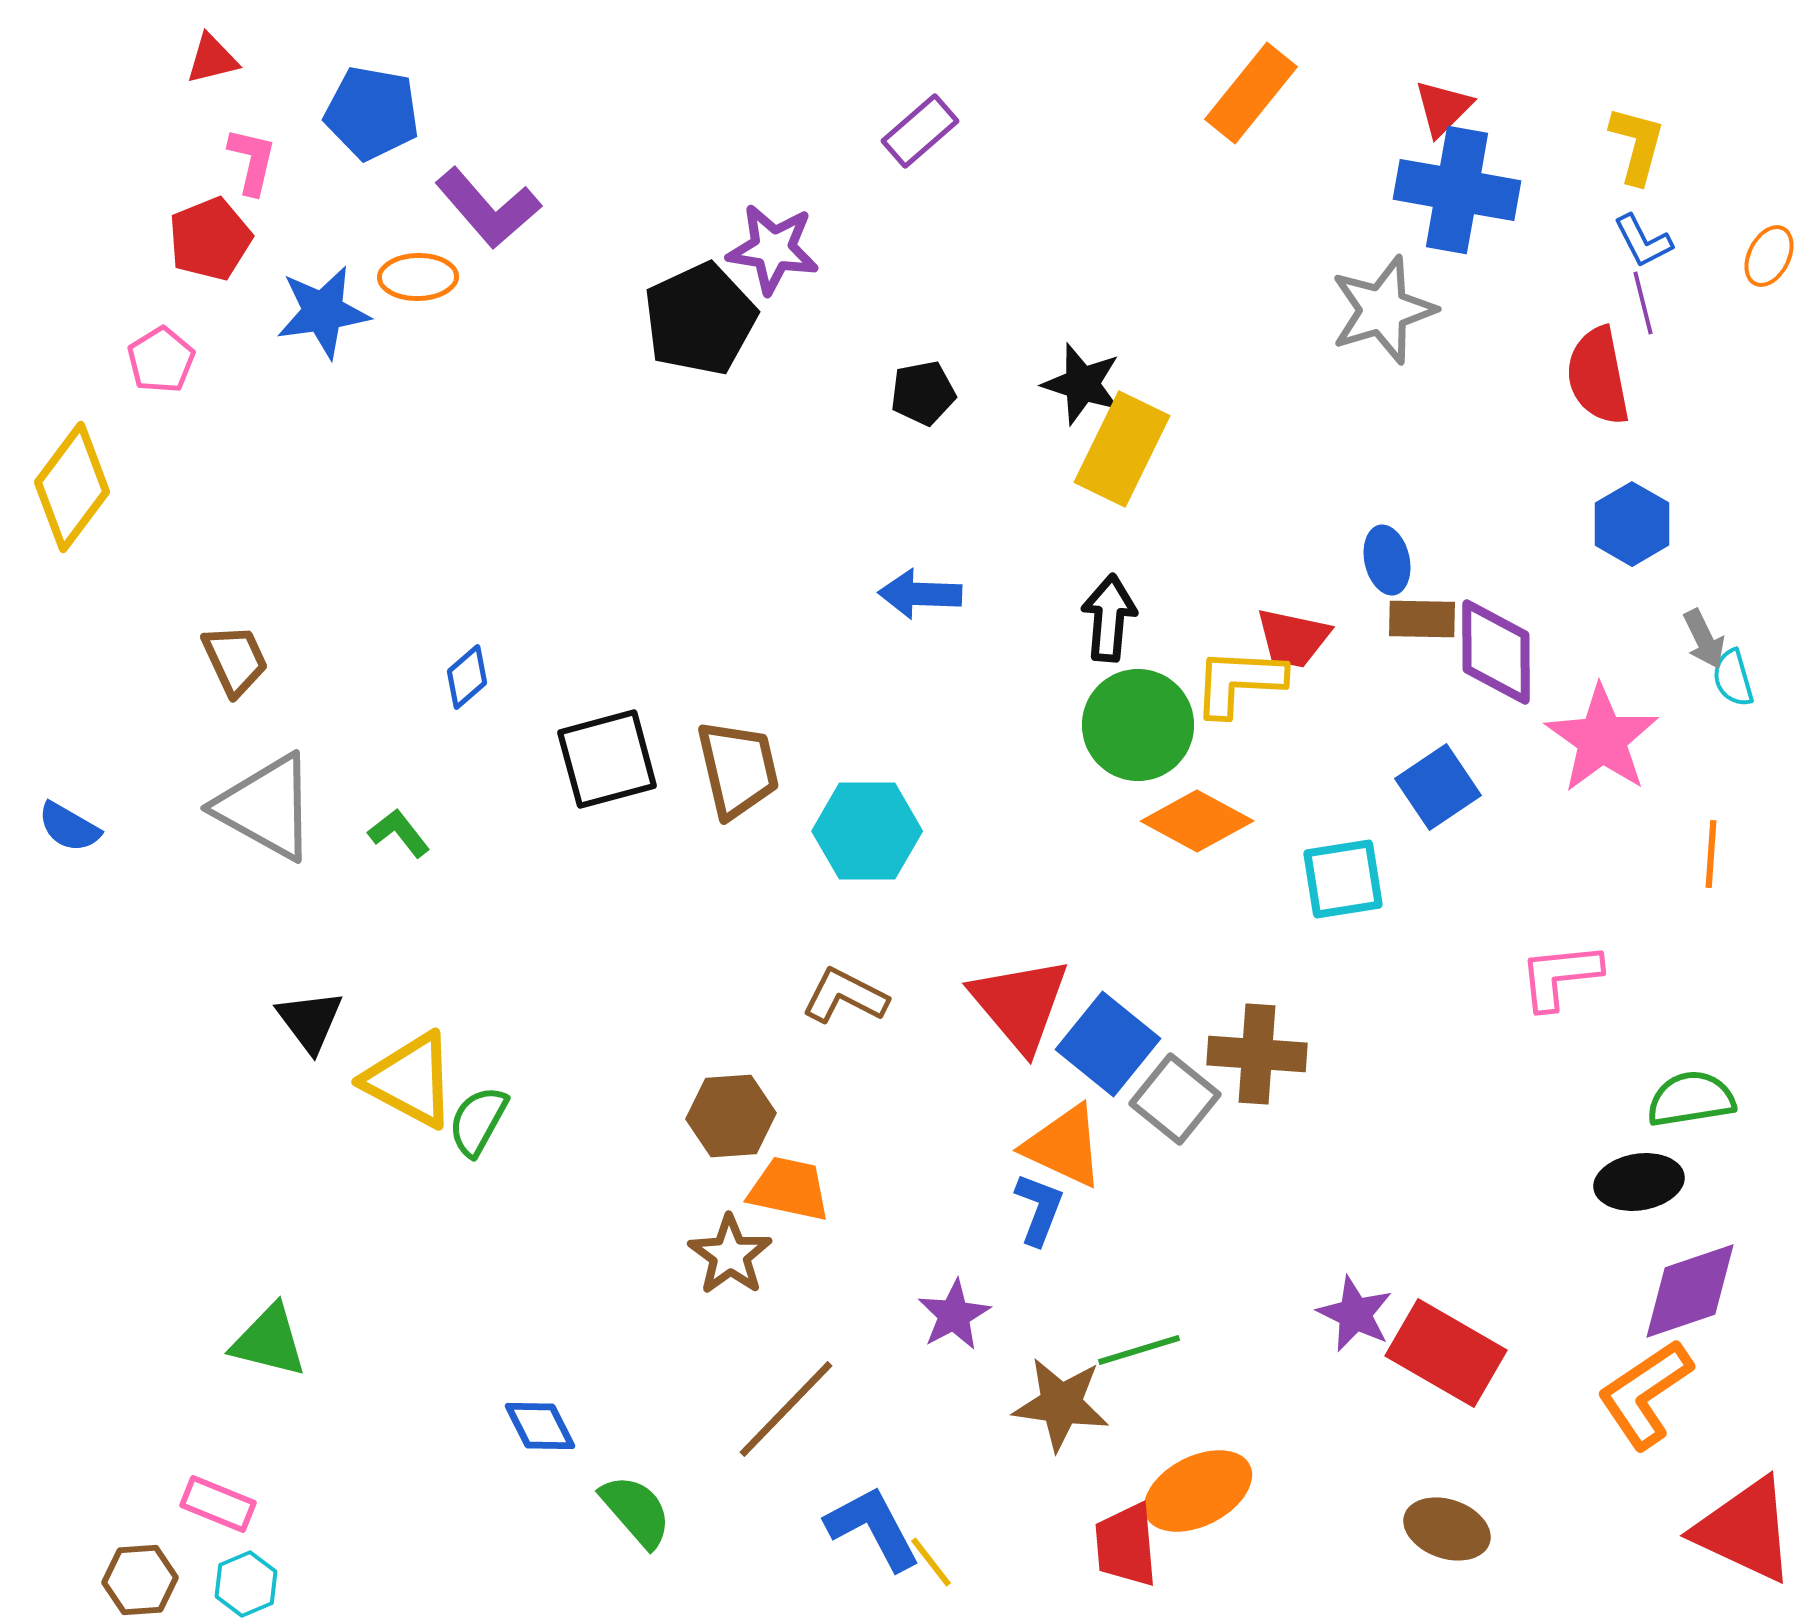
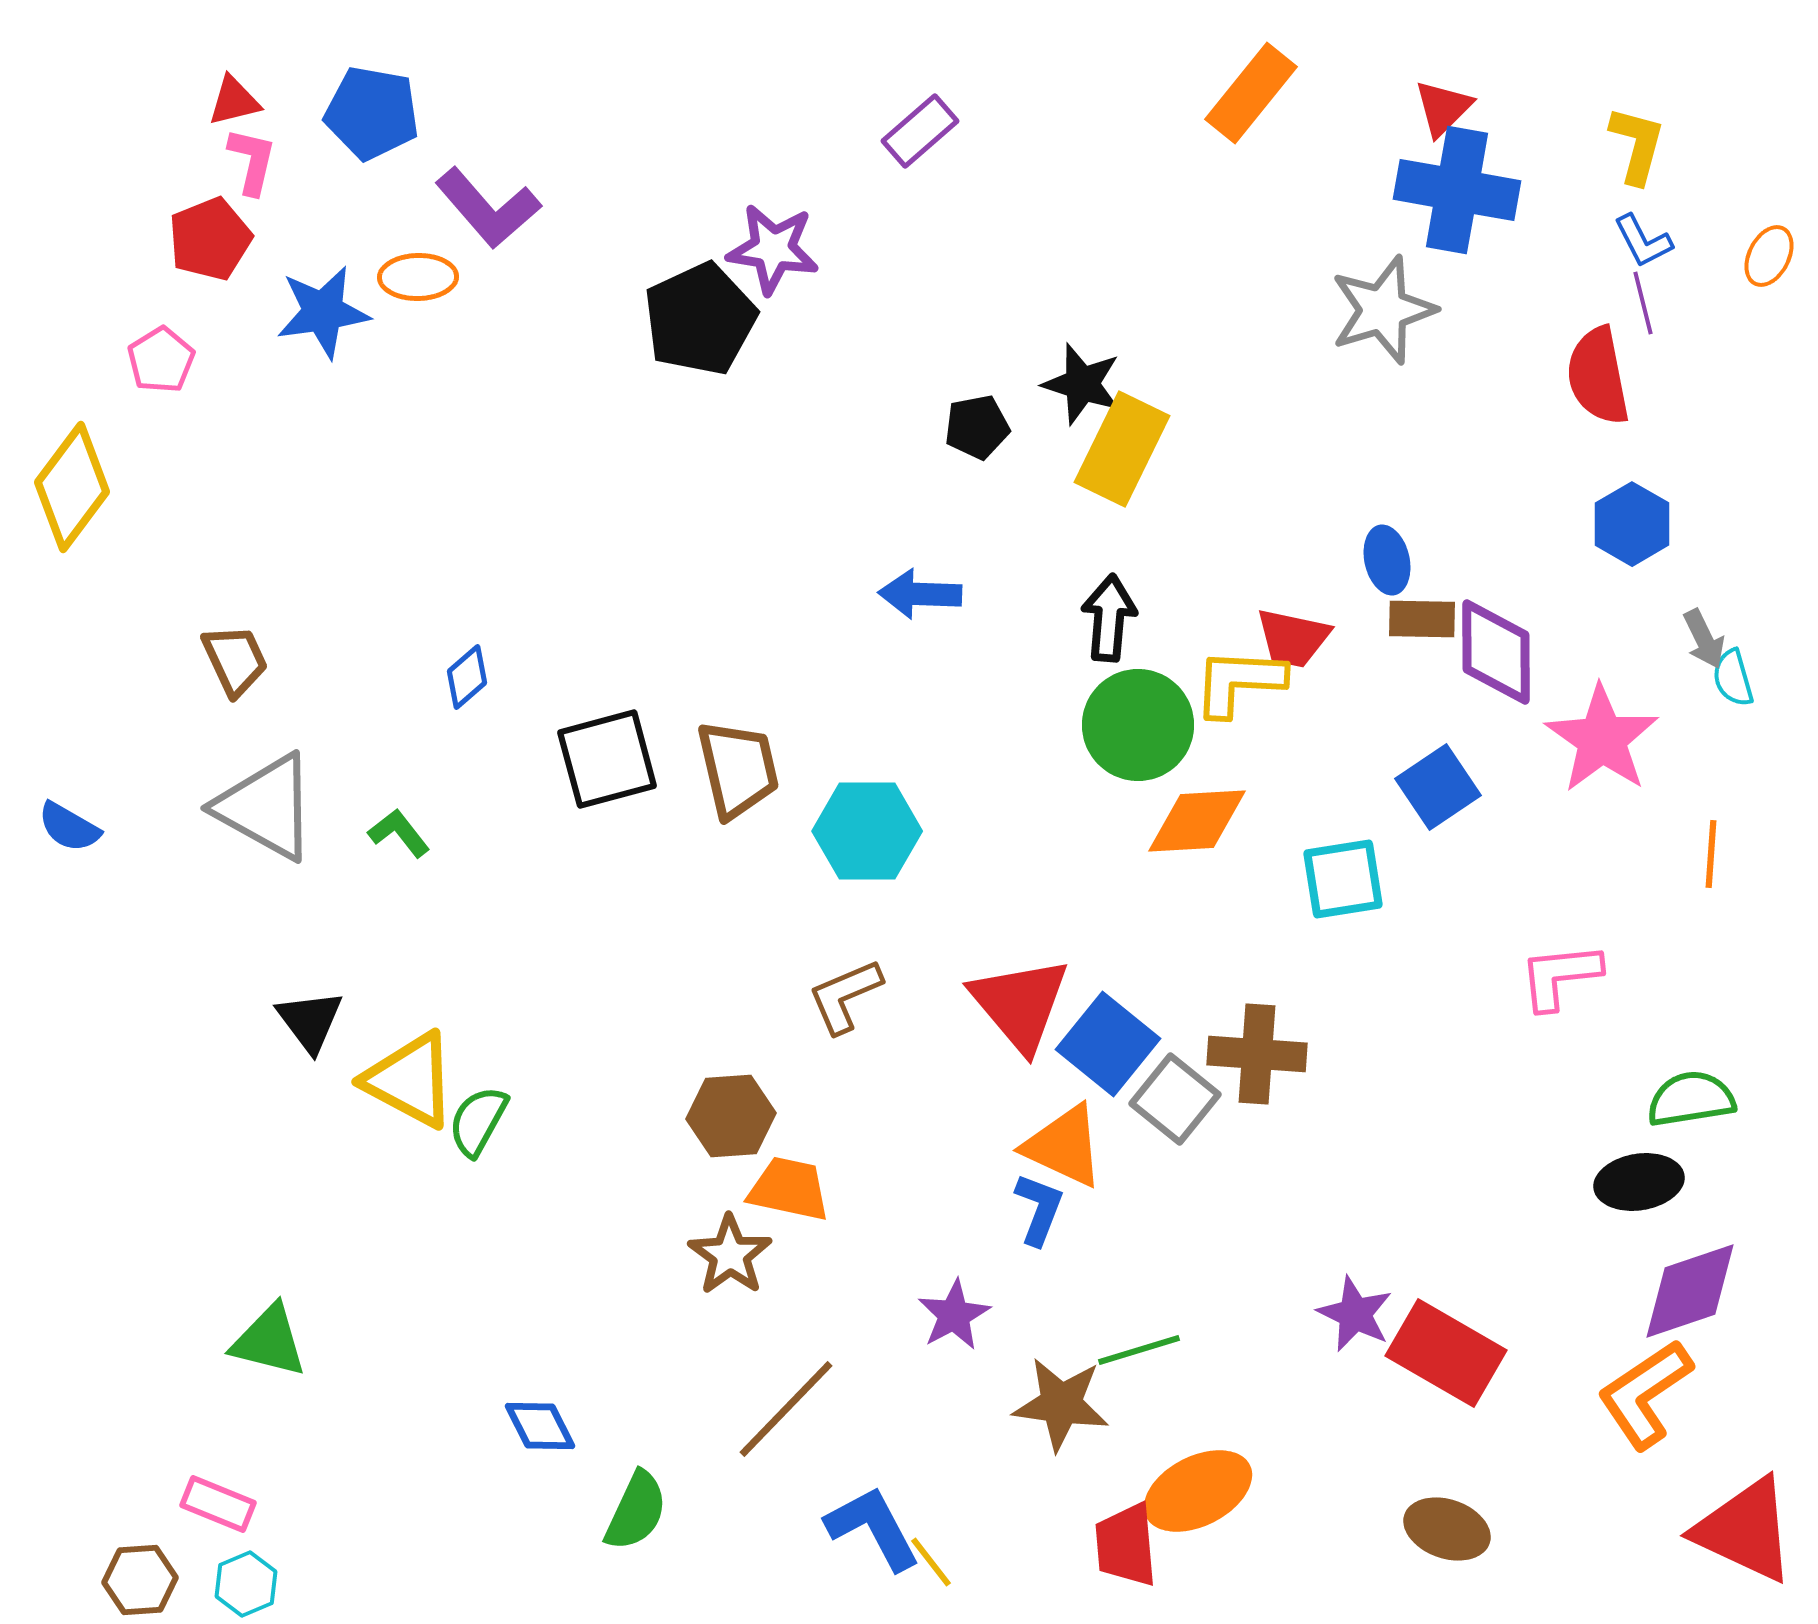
red triangle at (212, 59): moved 22 px right, 42 px down
black pentagon at (923, 393): moved 54 px right, 34 px down
orange diamond at (1197, 821): rotated 32 degrees counterclockwise
brown L-shape at (845, 996): rotated 50 degrees counterclockwise
green semicircle at (636, 1511): rotated 66 degrees clockwise
